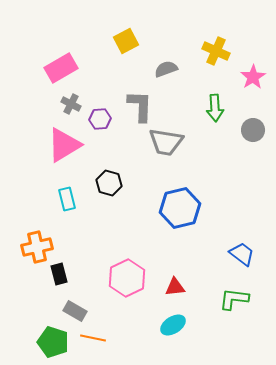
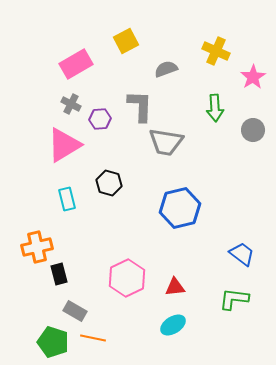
pink rectangle: moved 15 px right, 4 px up
